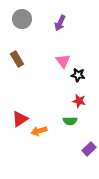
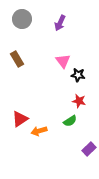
green semicircle: rotated 32 degrees counterclockwise
